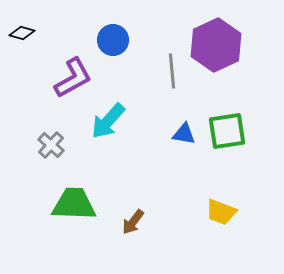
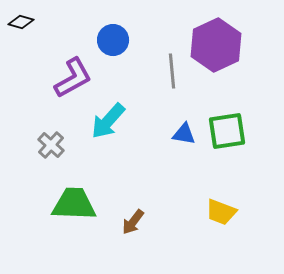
black diamond: moved 1 px left, 11 px up
